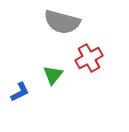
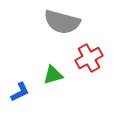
green triangle: rotated 35 degrees clockwise
